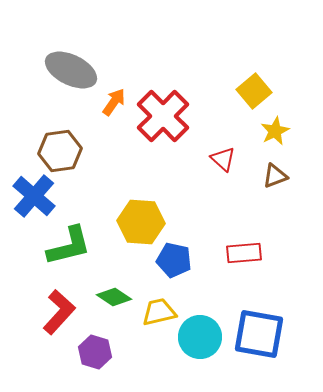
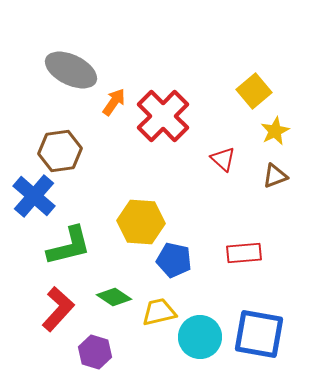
red L-shape: moved 1 px left, 3 px up
